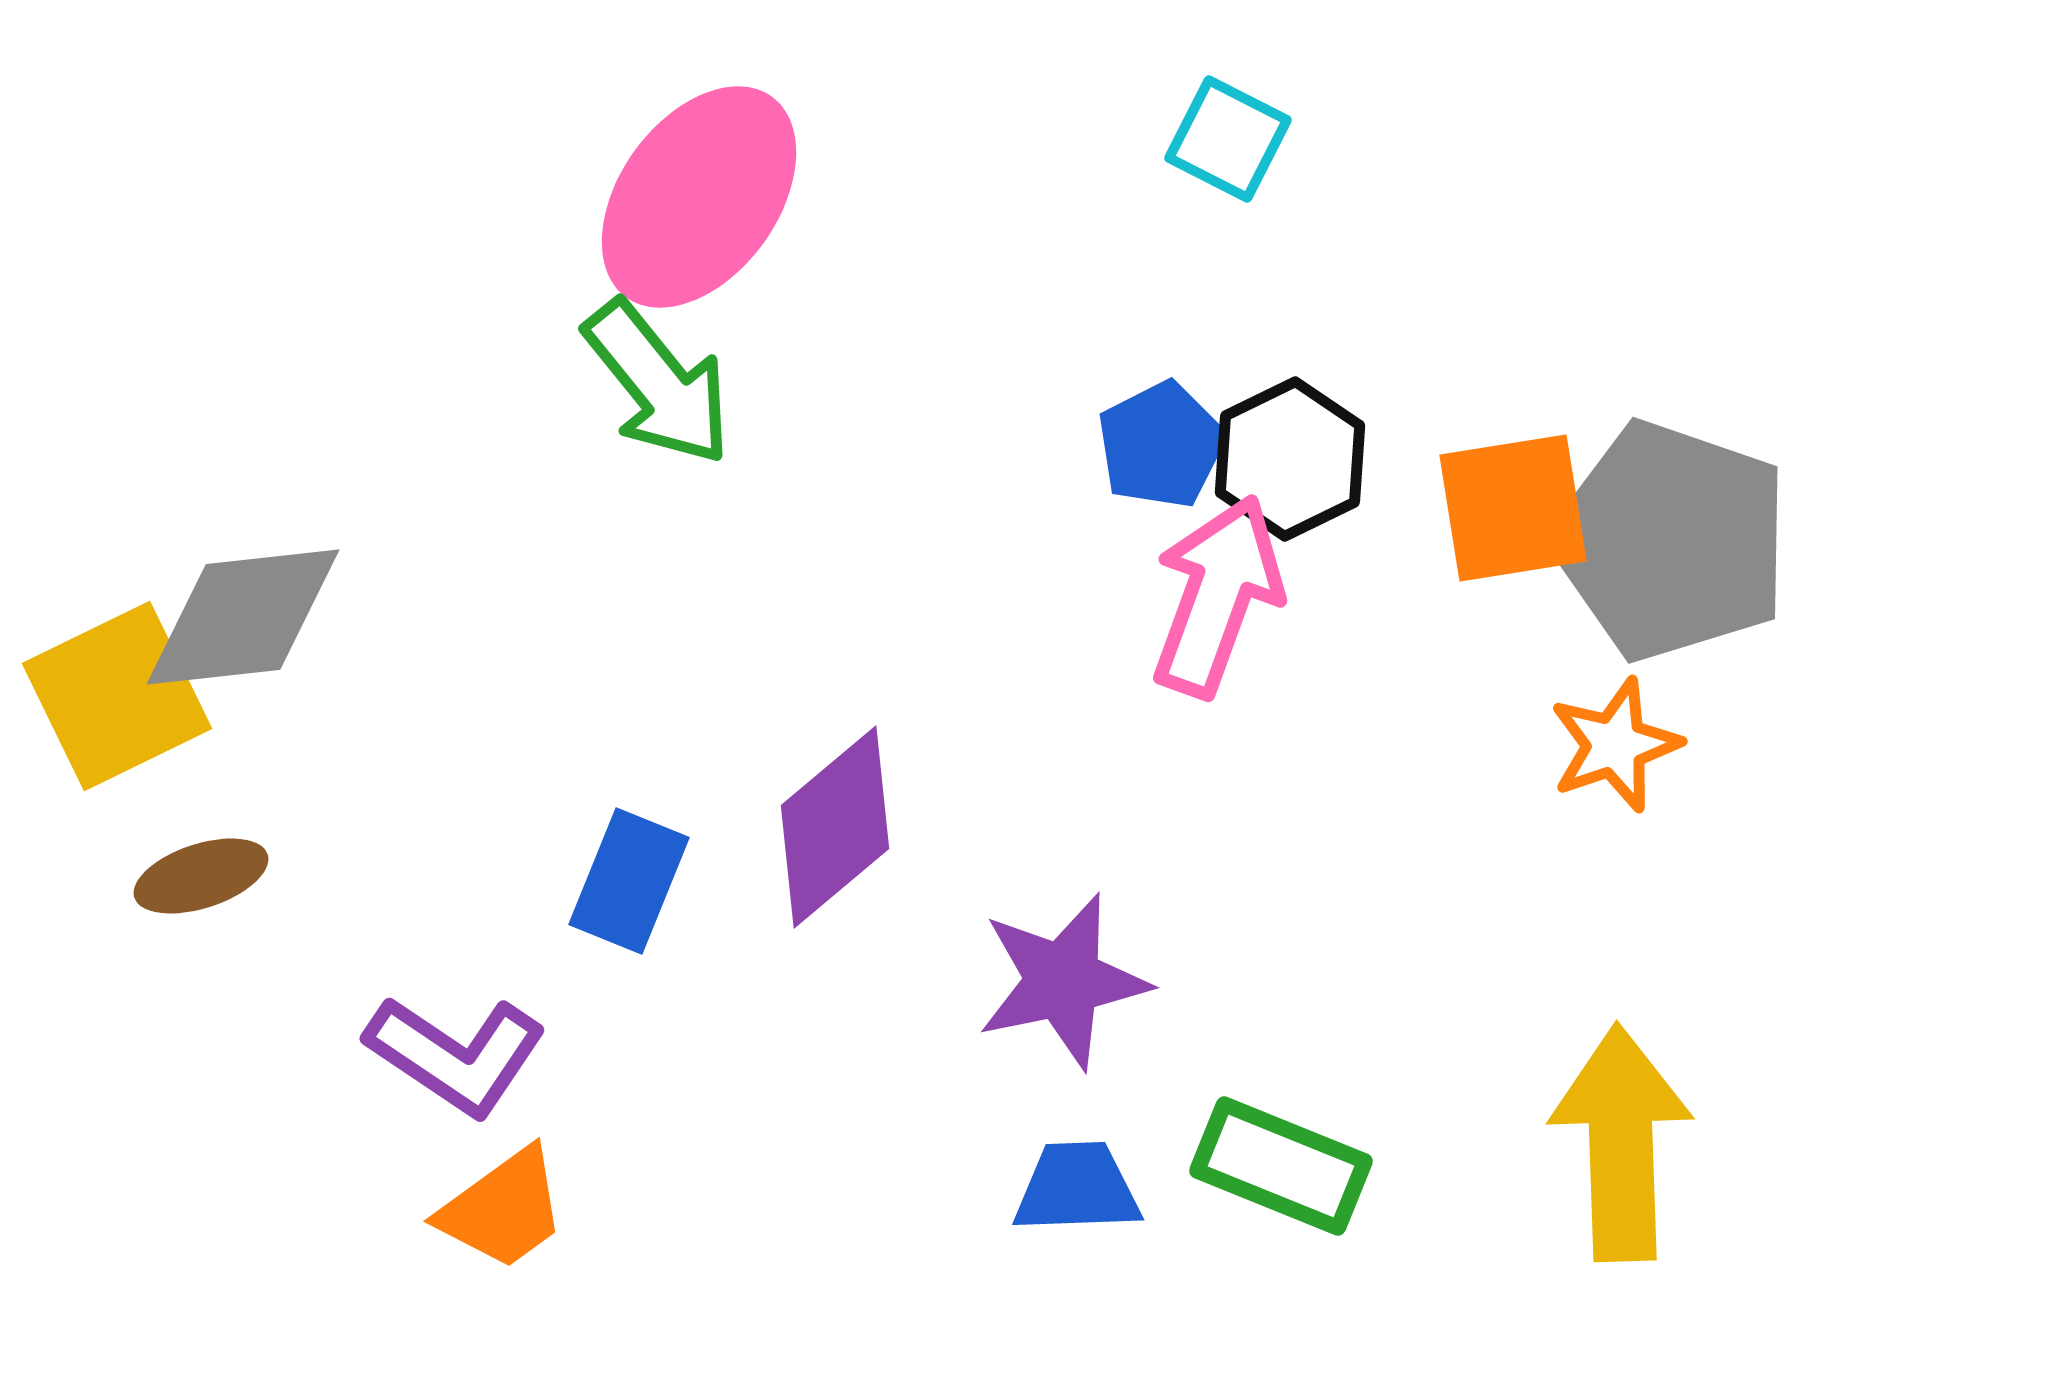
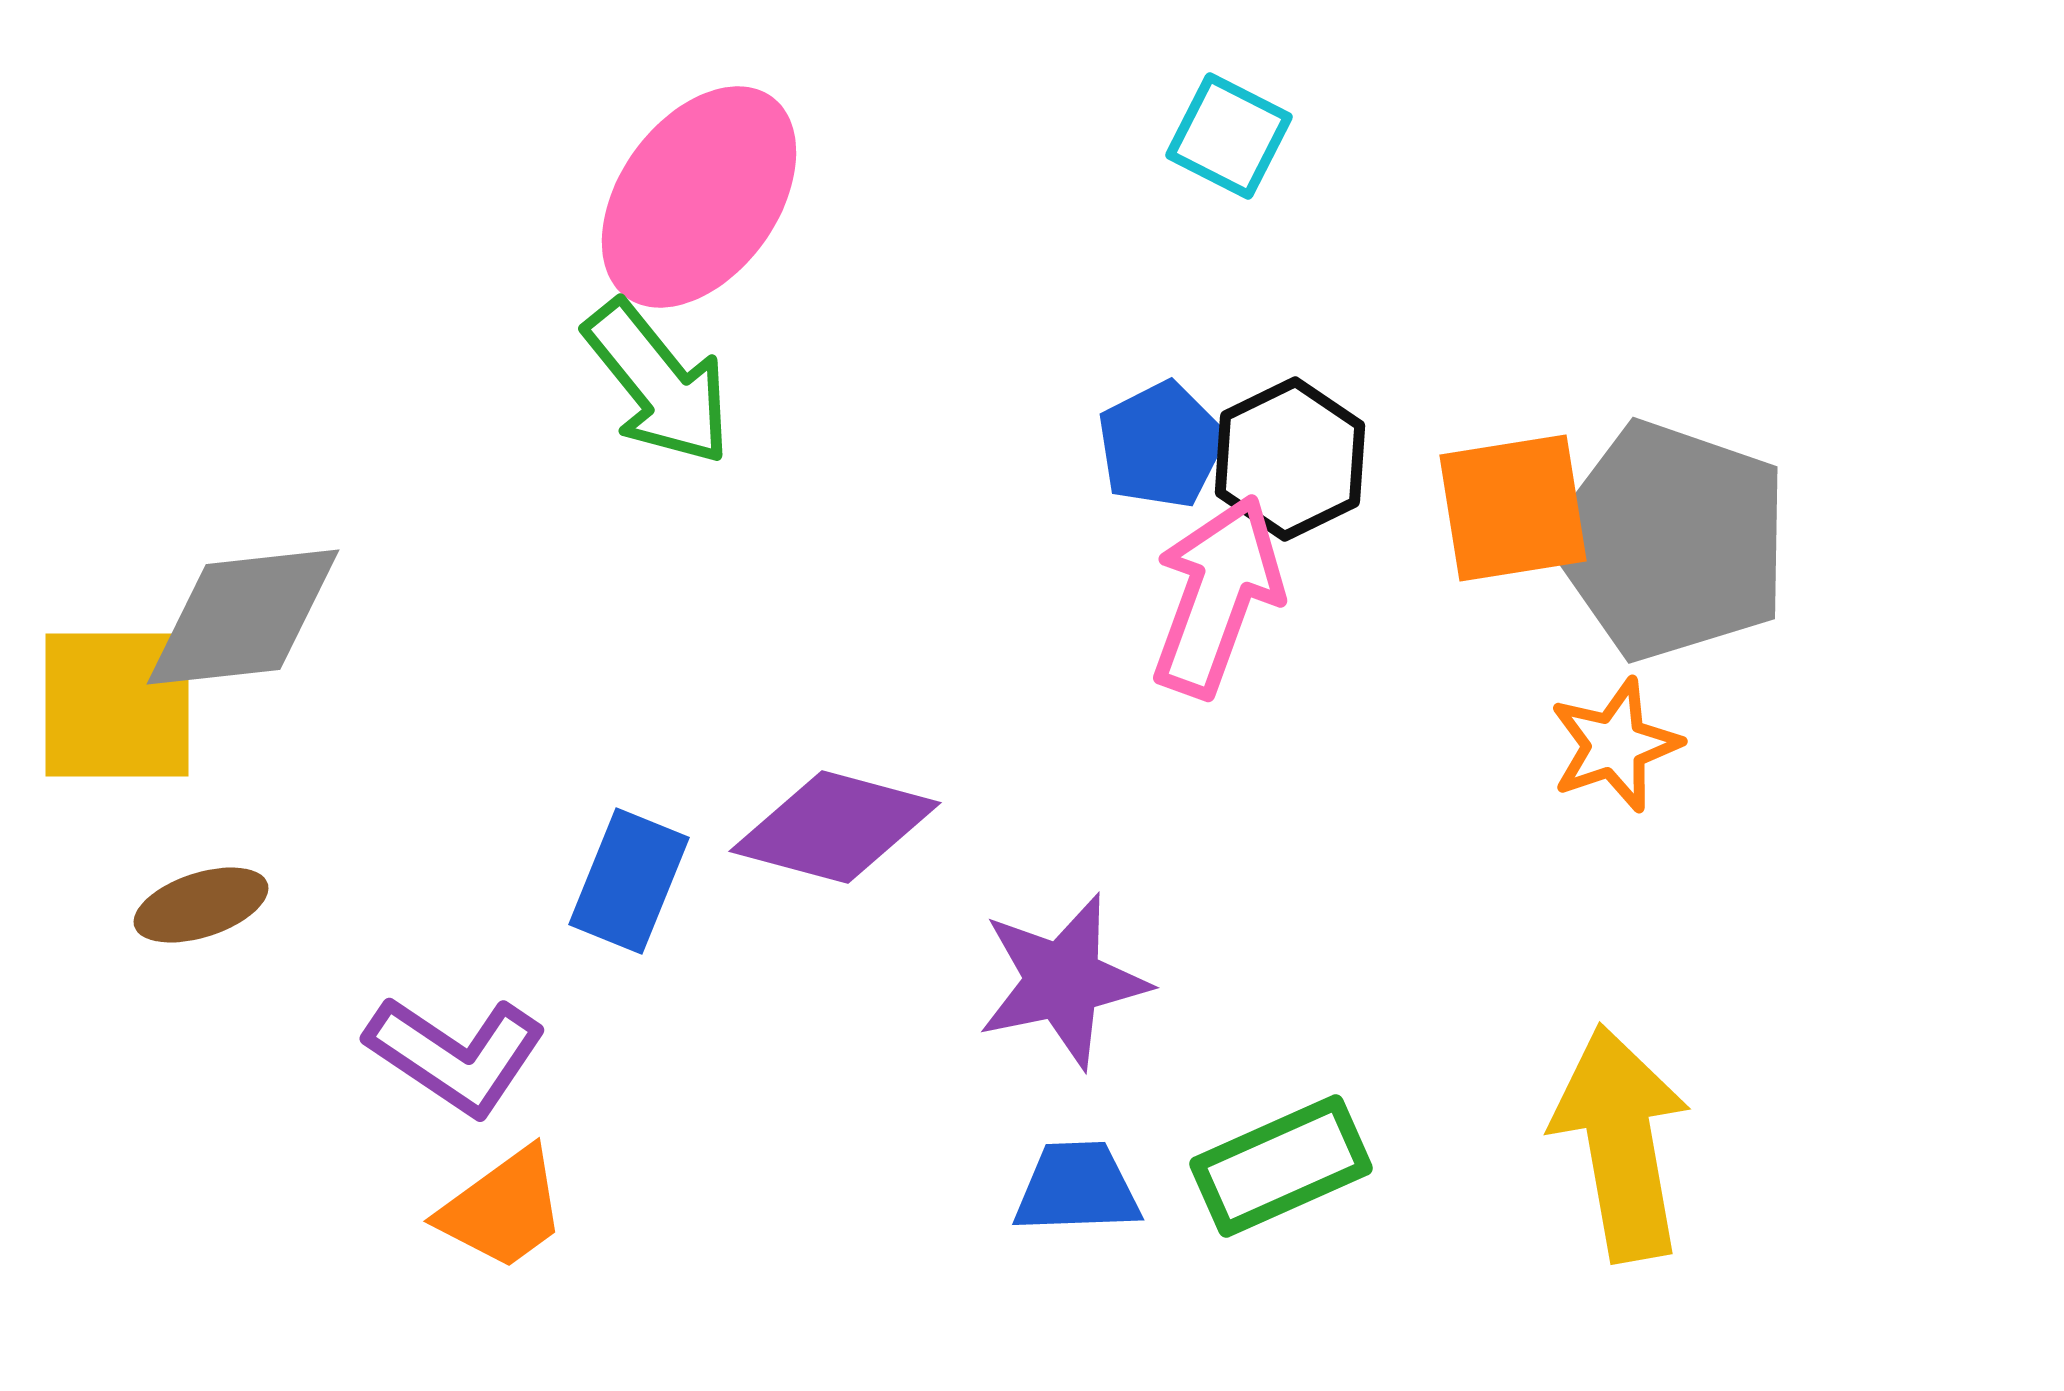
cyan square: moved 1 px right, 3 px up
yellow square: moved 9 px down; rotated 26 degrees clockwise
purple diamond: rotated 55 degrees clockwise
brown ellipse: moved 29 px down
yellow arrow: rotated 8 degrees counterclockwise
green rectangle: rotated 46 degrees counterclockwise
